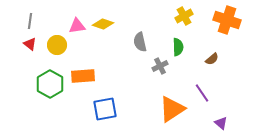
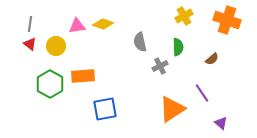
gray line: moved 3 px down
yellow circle: moved 1 px left, 1 px down
